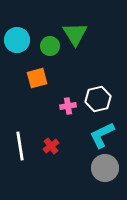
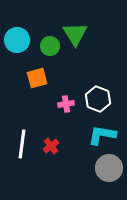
white hexagon: rotated 25 degrees counterclockwise
pink cross: moved 2 px left, 2 px up
cyan L-shape: rotated 36 degrees clockwise
white line: moved 2 px right, 2 px up; rotated 16 degrees clockwise
gray circle: moved 4 px right
